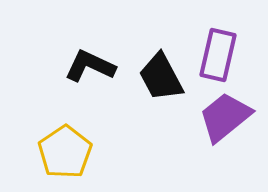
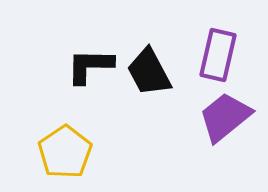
black L-shape: rotated 24 degrees counterclockwise
black trapezoid: moved 12 px left, 5 px up
